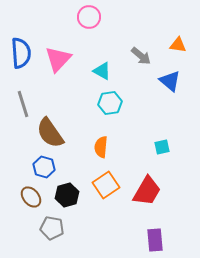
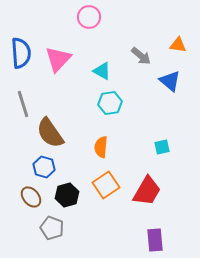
gray pentagon: rotated 10 degrees clockwise
